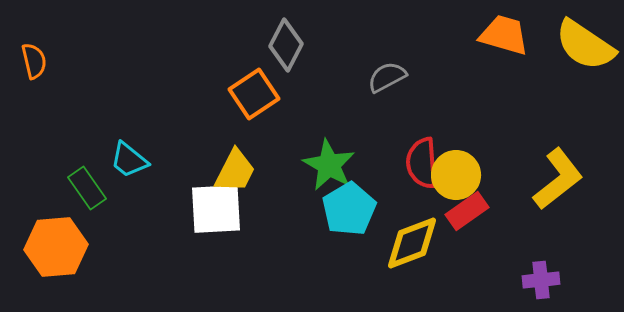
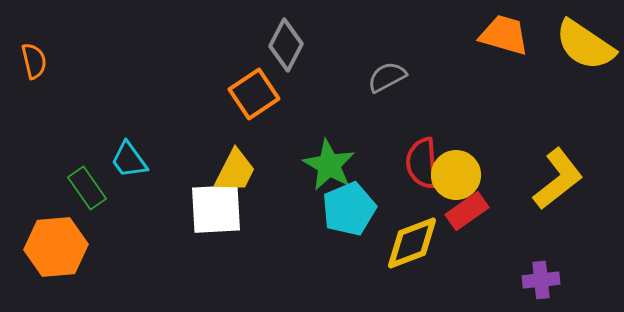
cyan trapezoid: rotated 15 degrees clockwise
cyan pentagon: rotated 8 degrees clockwise
